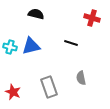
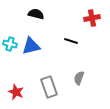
red cross: rotated 28 degrees counterclockwise
black line: moved 2 px up
cyan cross: moved 3 px up
gray semicircle: moved 2 px left; rotated 32 degrees clockwise
red star: moved 3 px right
